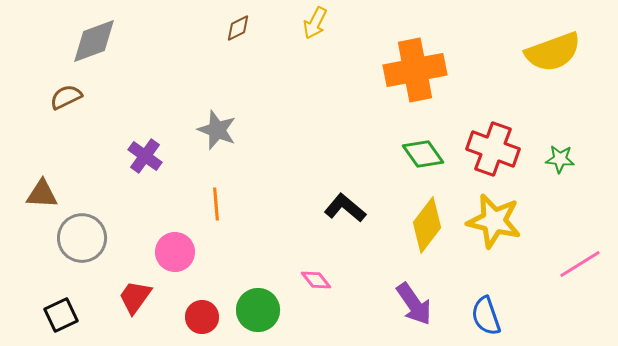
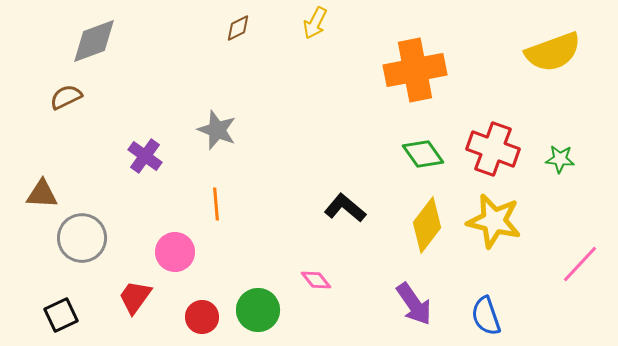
pink line: rotated 15 degrees counterclockwise
